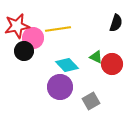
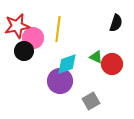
yellow line: rotated 75 degrees counterclockwise
cyan diamond: moved 1 px up; rotated 65 degrees counterclockwise
purple circle: moved 6 px up
